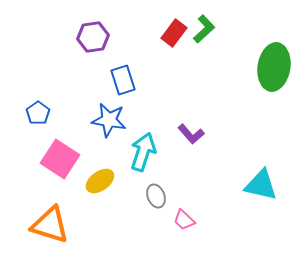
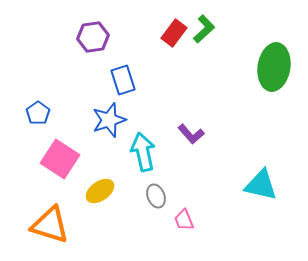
blue star: rotated 28 degrees counterclockwise
cyan arrow: rotated 30 degrees counterclockwise
yellow ellipse: moved 10 px down
pink trapezoid: rotated 25 degrees clockwise
